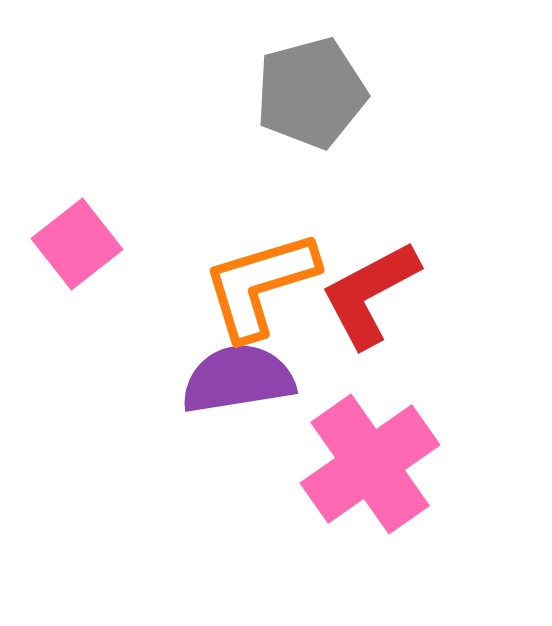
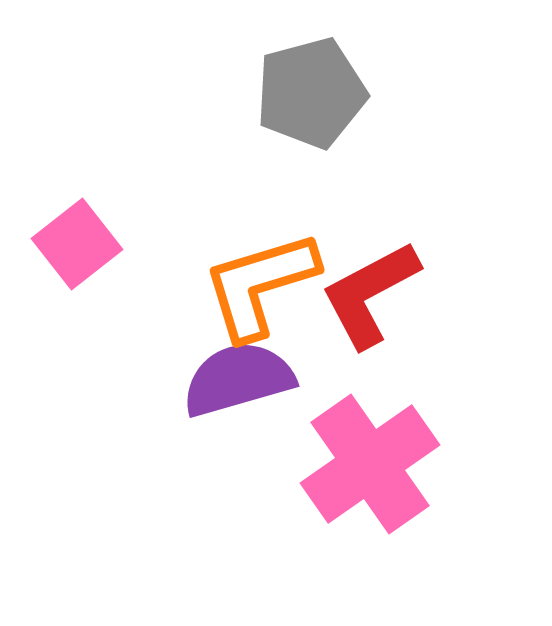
purple semicircle: rotated 7 degrees counterclockwise
